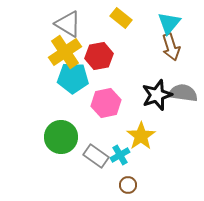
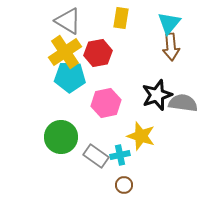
yellow rectangle: rotated 60 degrees clockwise
gray triangle: moved 3 px up
brown arrow: rotated 12 degrees clockwise
red hexagon: moved 1 px left, 3 px up
cyan pentagon: moved 3 px left, 1 px up
gray semicircle: moved 10 px down
yellow star: rotated 20 degrees counterclockwise
cyan cross: rotated 18 degrees clockwise
brown circle: moved 4 px left
